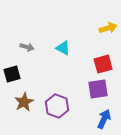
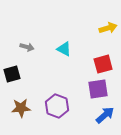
cyan triangle: moved 1 px right, 1 px down
brown star: moved 3 px left, 6 px down; rotated 24 degrees clockwise
blue arrow: moved 1 px right, 4 px up; rotated 24 degrees clockwise
